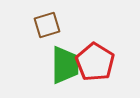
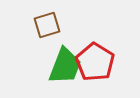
green trapezoid: moved 1 px down; rotated 21 degrees clockwise
